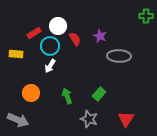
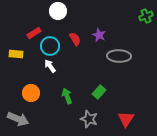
green cross: rotated 24 degrees counterclockwise
white circle: moved 15 px up
purple star: moved 1 px left, 1 px up
white arrow: rotated 112 degrees clockwise
green rectangle: moved 2 px up
gray arrow: moved 1 px up
